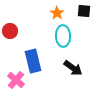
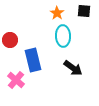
red circle: moved 9 px down
blue rectangle: moved 1 px up
